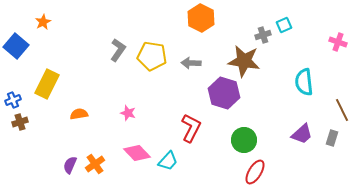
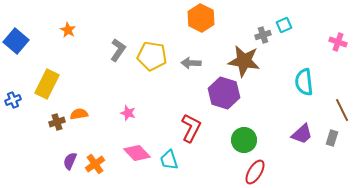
orange star: moved 25 px right, 8 px down; rotated 14 degrees counterclockwise
blue square: moved 5 px up
brown cross: moved 37 px right
cyan trapezoid: moved 1 px right, 1 px up; rotated 120 degrees clockwise
purple semicircle: moved 4 px up
